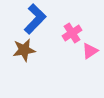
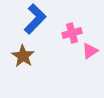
pink cross: rotated 18 degrees clockwise
brown star: moved 1 px left, 6 px down; rotated 30 degrees counterclockwise
